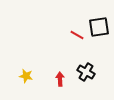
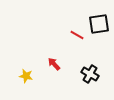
black square: moved 3 px up
black cross: moved 4 px right, 2 px down
red arrow: moved 6 px left, 15 px up; rotated 40 degrees counterclockwise
